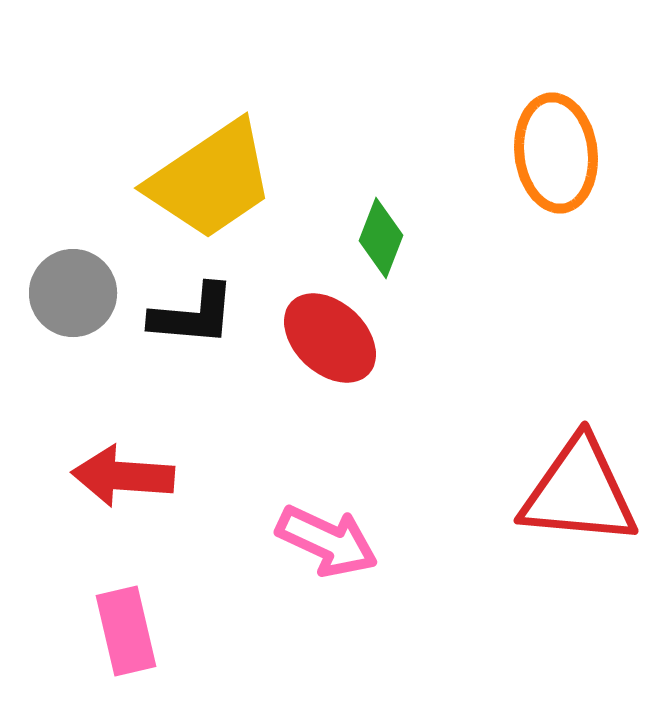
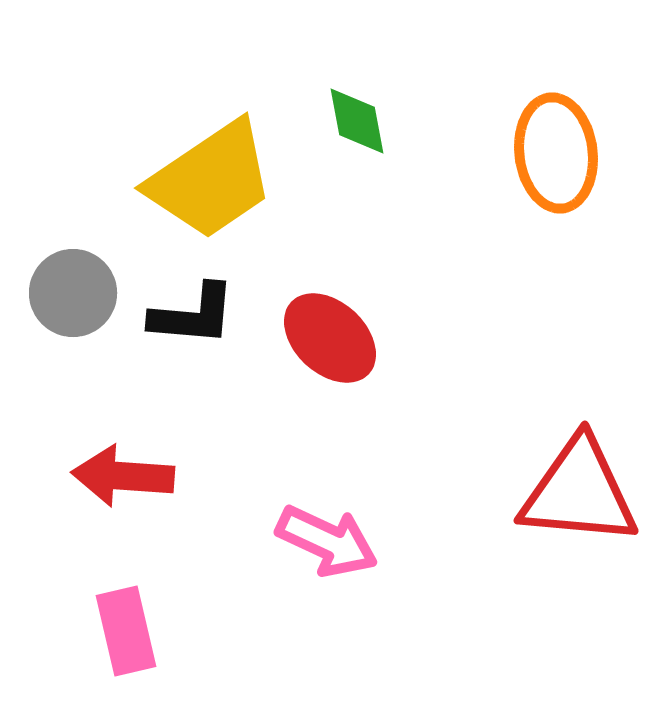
green diamond: moved 24 px left, 117 px up; rotated 32 degrees counterclockwise
